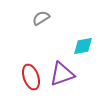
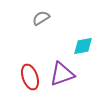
red ellipse: moved 1 px left
